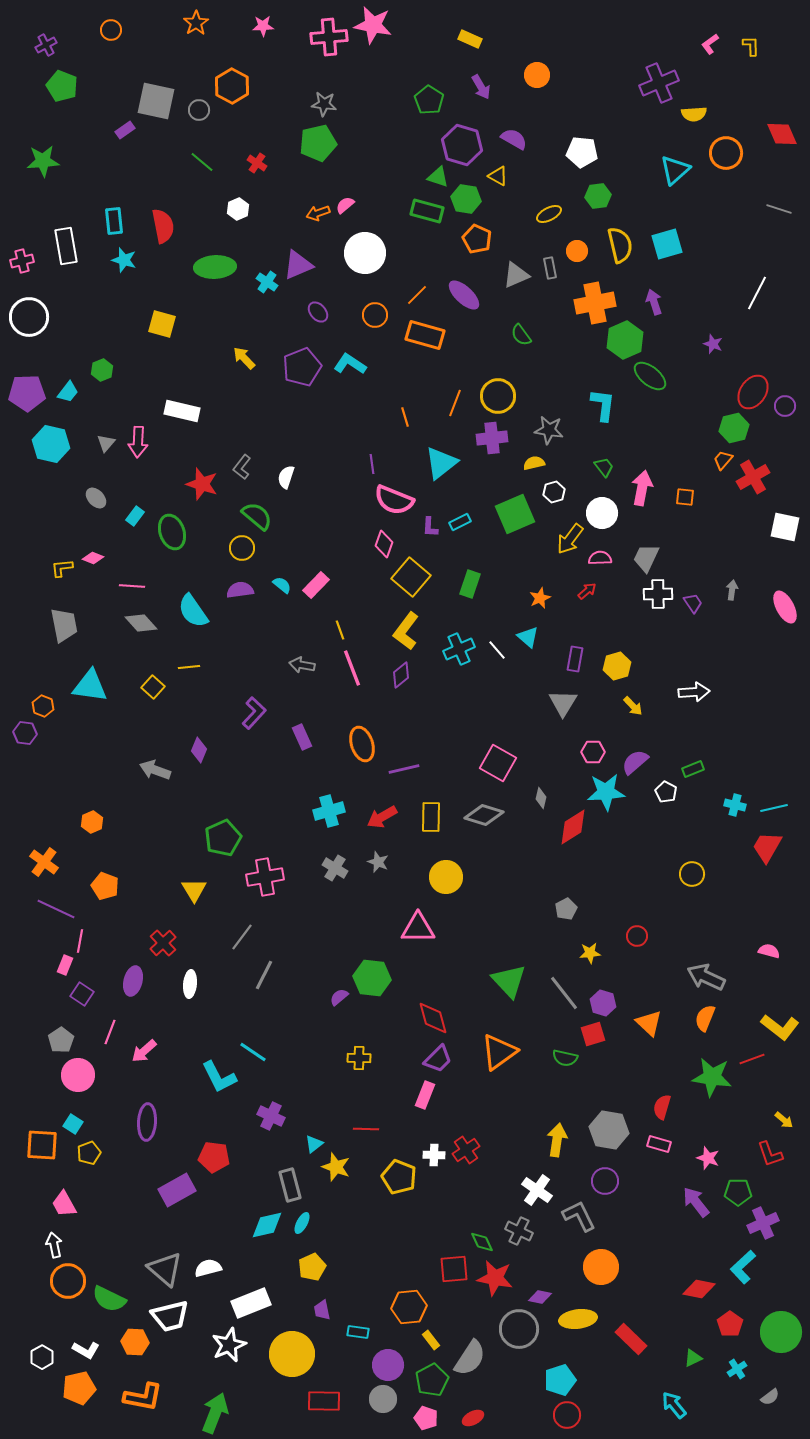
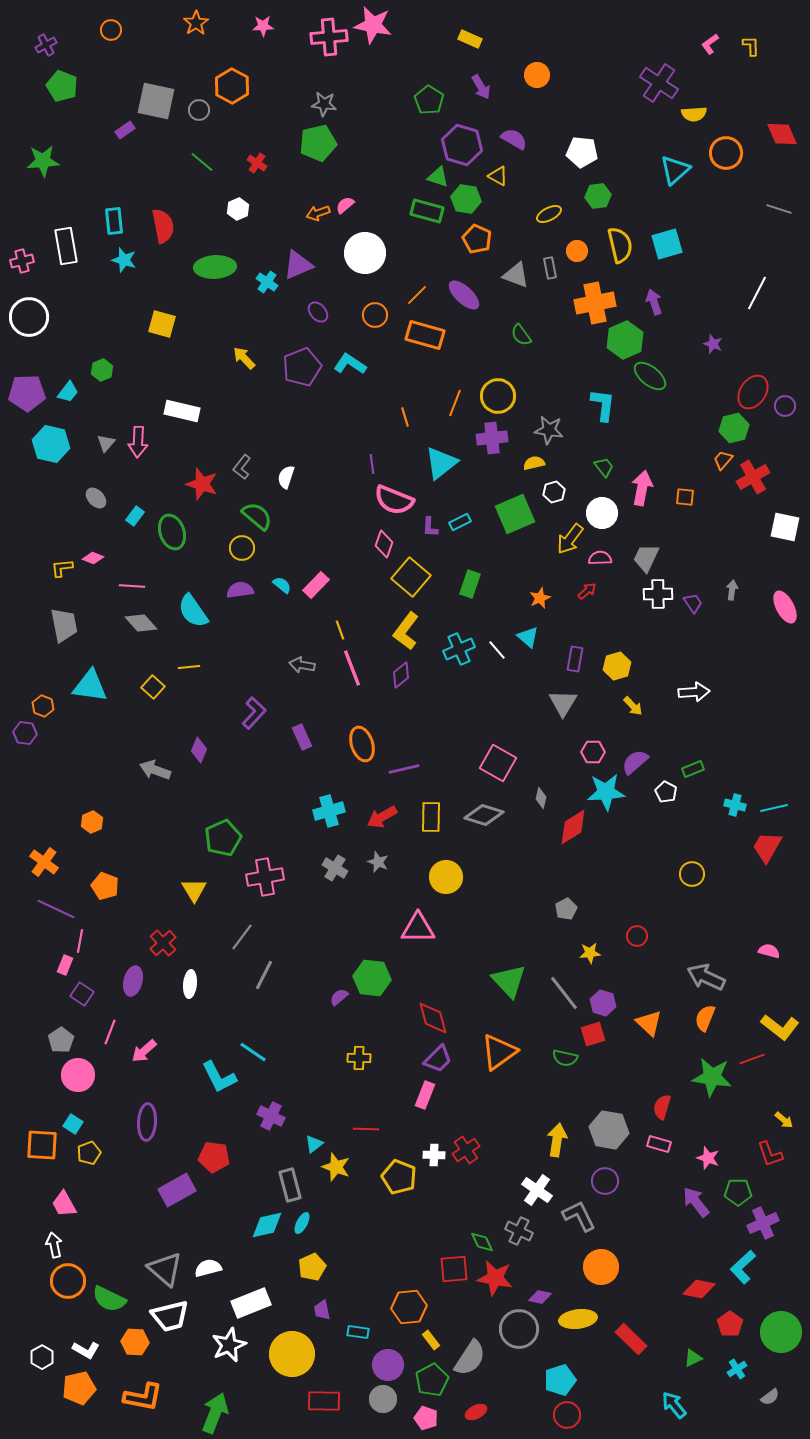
purple cross at (659, 83): rotated 33 degrees counterclockwise
gray triangle at (516, 275): rotated 44 degrees clockwise
red ellipse at (473, 1418): moved 3 px right, 6 px up
